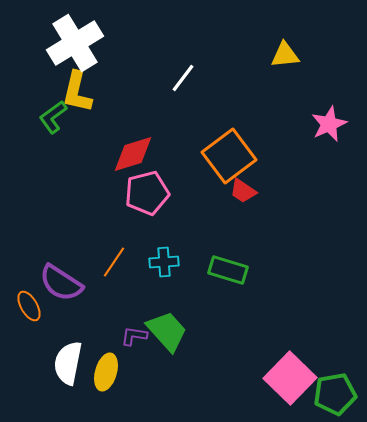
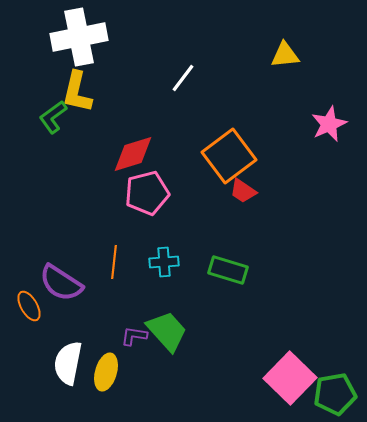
white cross: moved 4 px right, 6 px up; rotated 20 degrees clockwise
orange line: rotated 28 degrees counterclockwise
